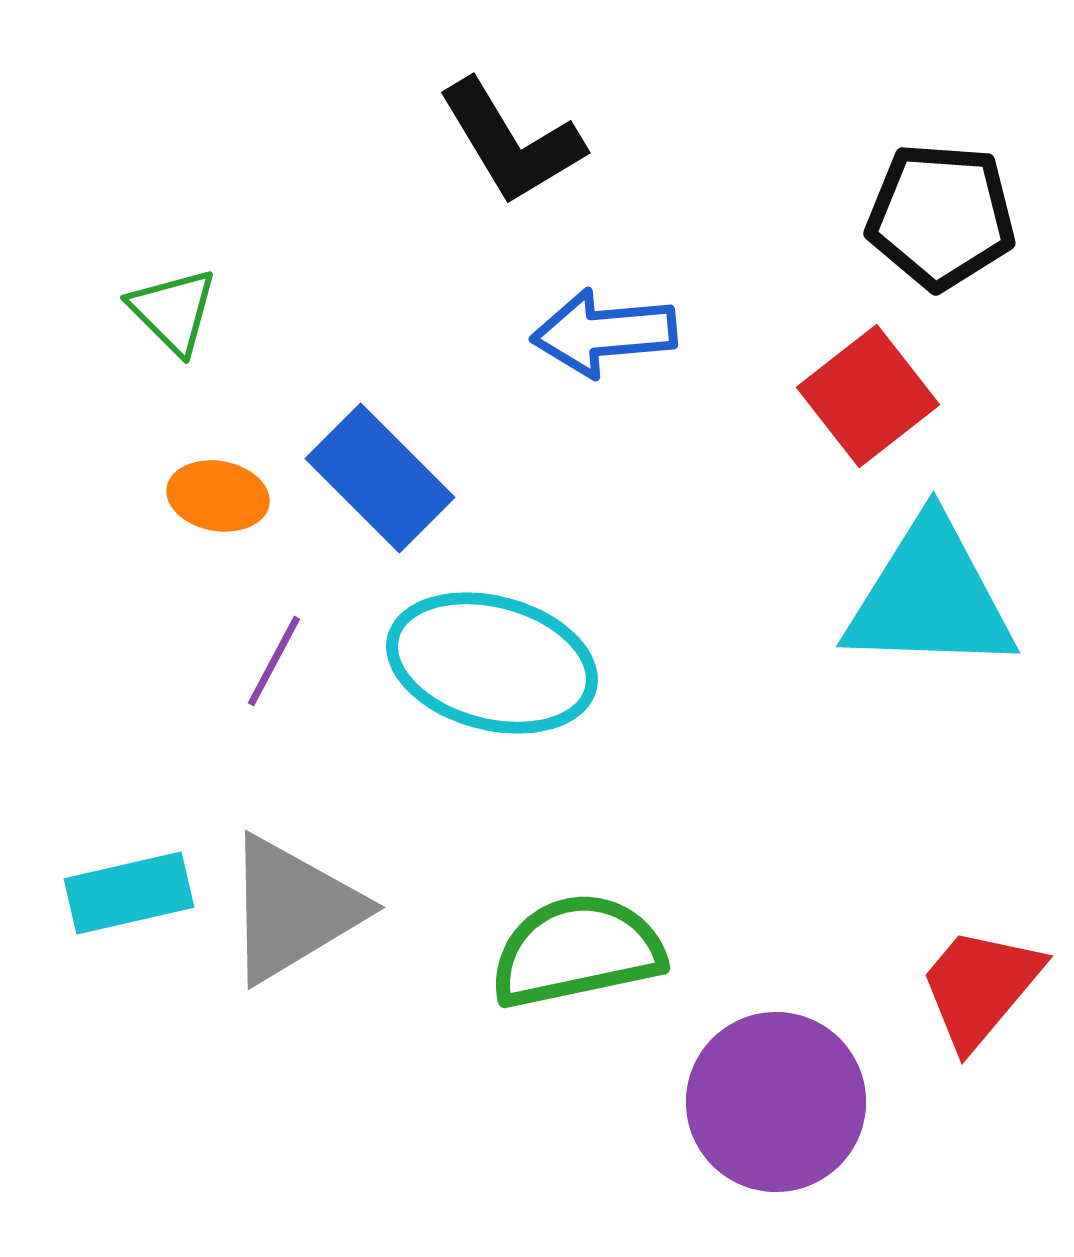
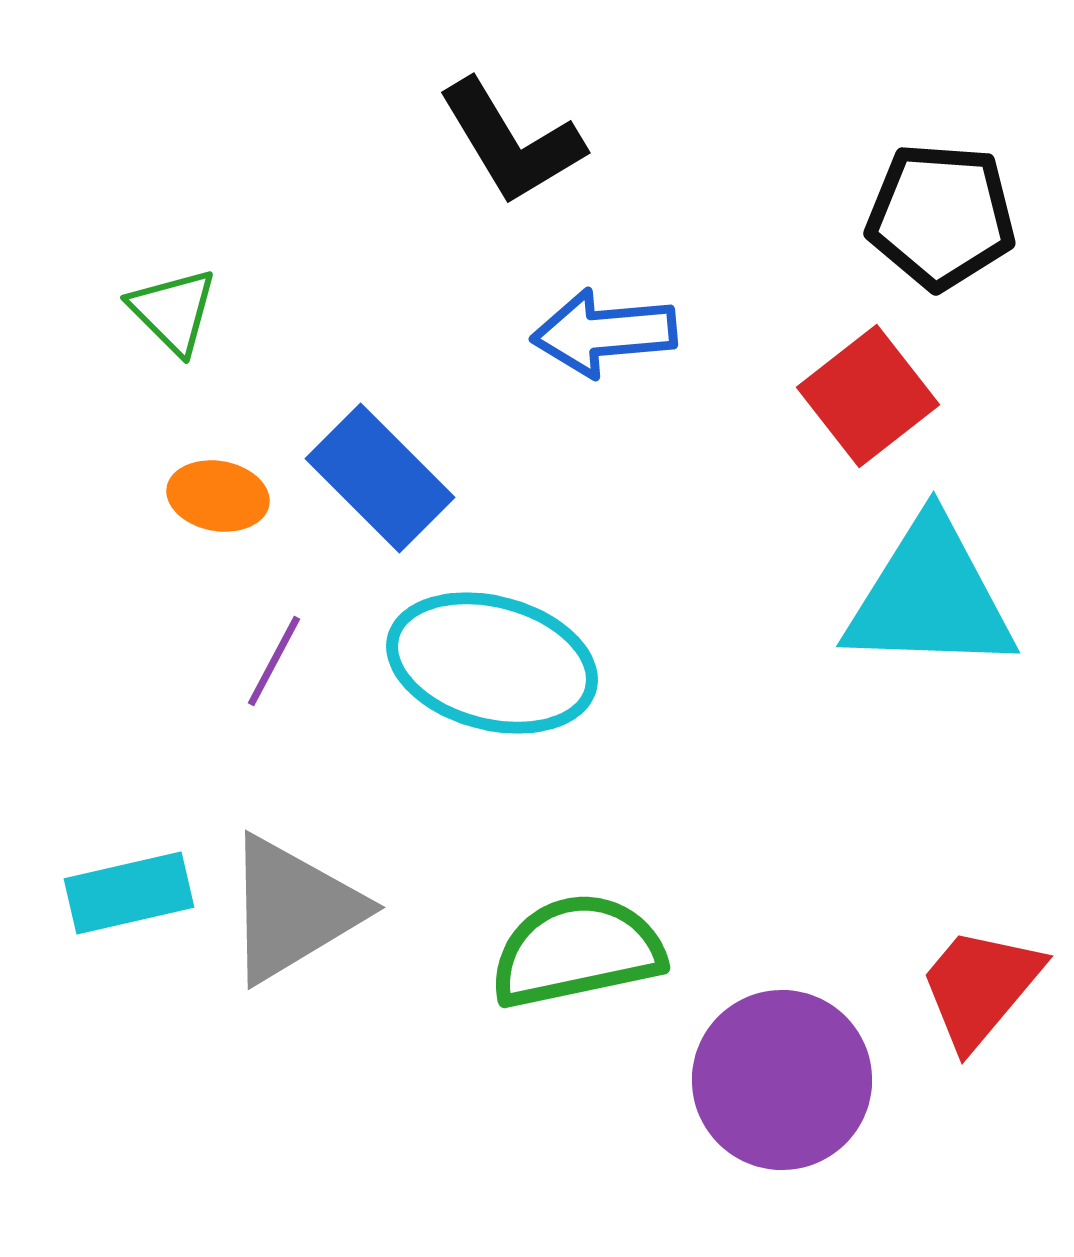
purple circle: moved 6 px right, 22 px up
